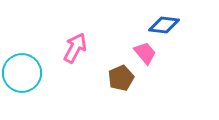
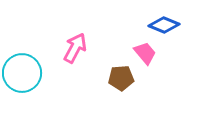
blue diamond: rotated 16 degrees clockwise
brown pentagon: rotated 20 degrees clockwise
